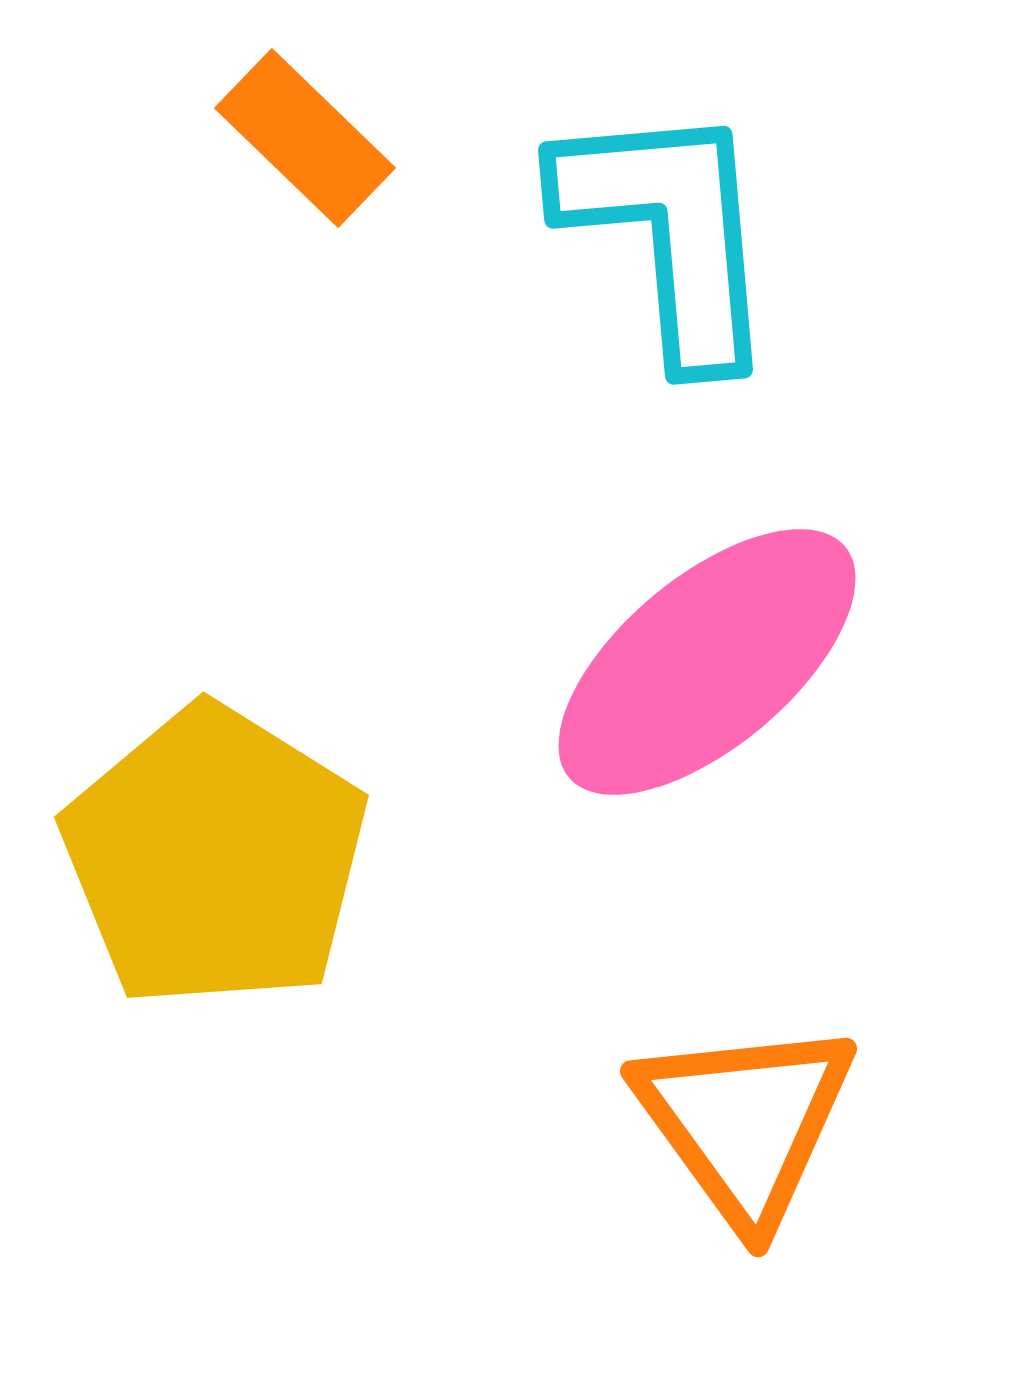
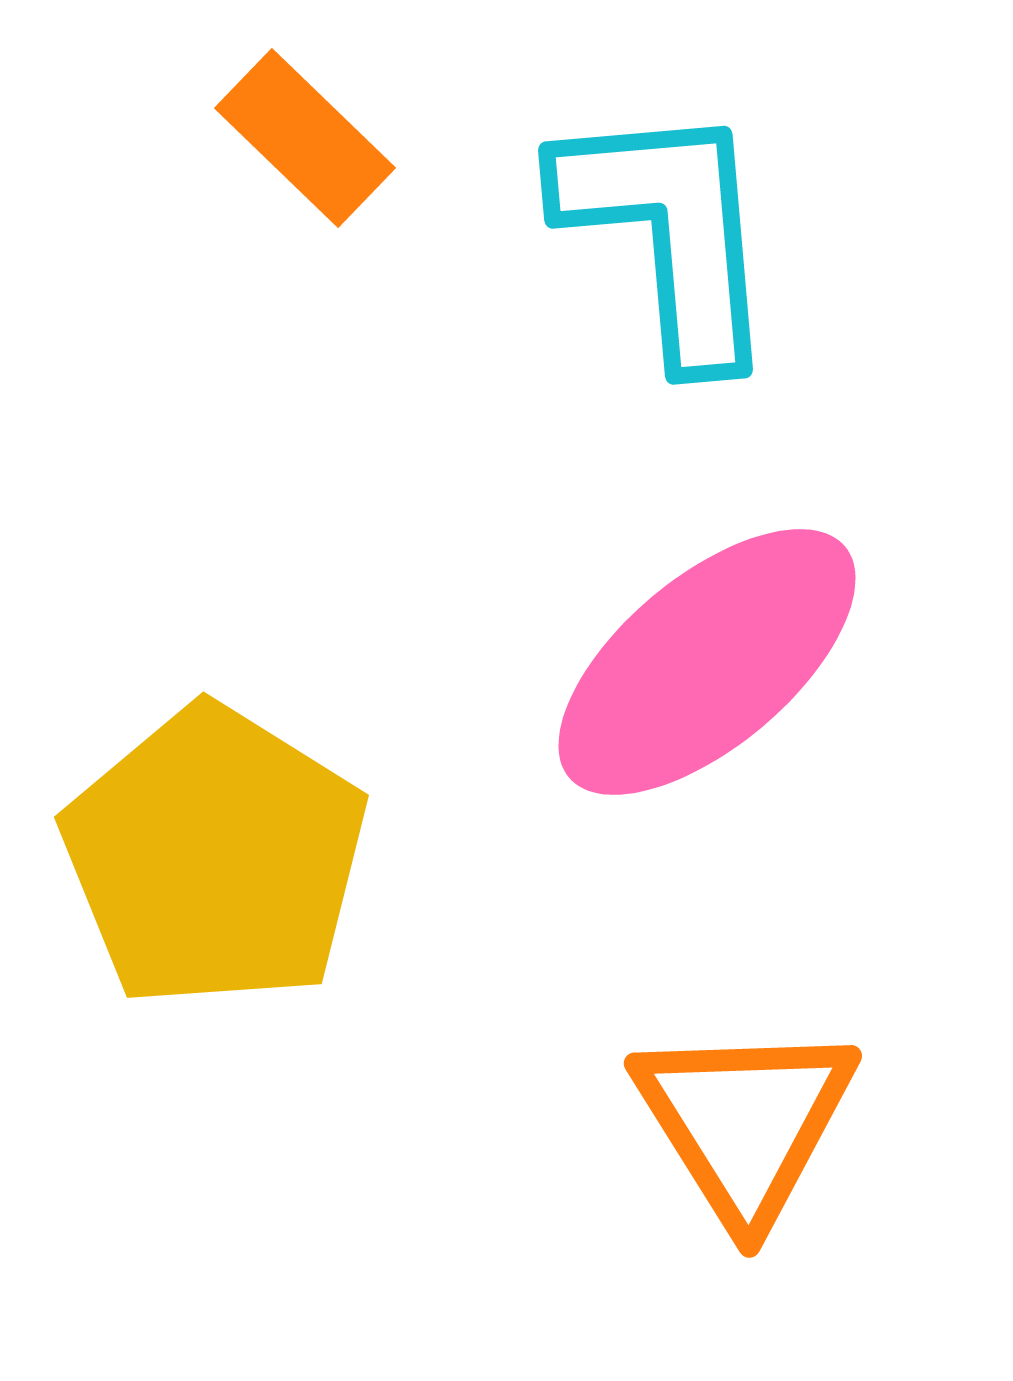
orange triangle: rotated 4 degrees clockwise
